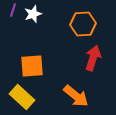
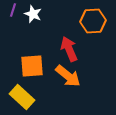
white star: rotated 30 degrees counterclockwise
orange hexagon: moved 10 px right, 3 px up
red arrow: moved 24 px left, 9 px up; rotated 40 degrees counterclockwise
orange arrow: moved 8 px left, 20 px up
